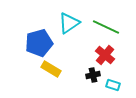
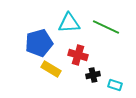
cyan triangle: rotated 30 degrees clockwise
red cross: moved 27 px left; rotated 24 degrees counterclockwise
cyan rectangle: moved 2 px right
